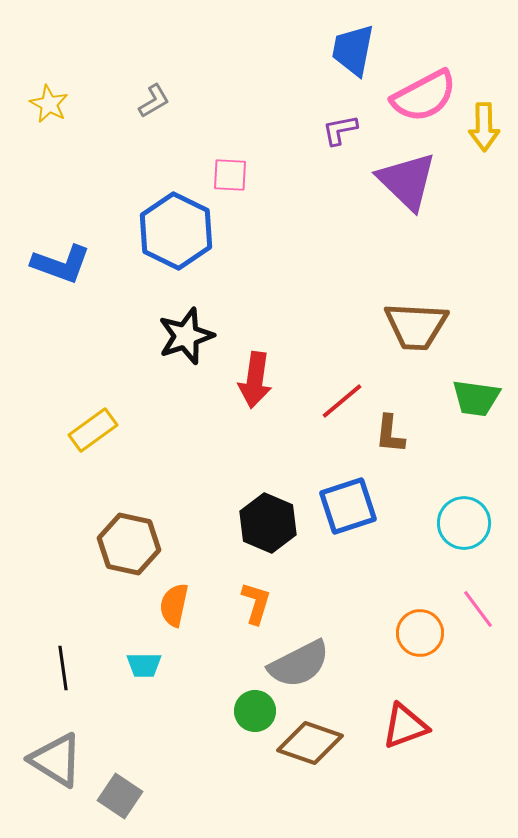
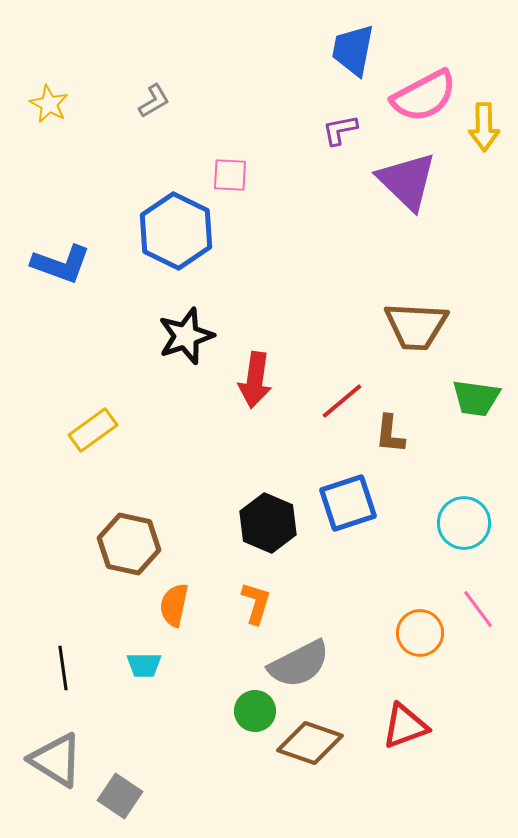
blue square: moved 3 px up
